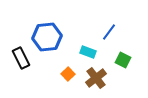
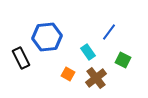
cyan rectangle: rotated 35 degrees clockwise
orange square: rotated 16 degrees counterclockwise
